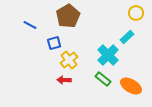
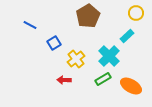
brown pentagon: moved 20 px right
cyan rectangle: moved 1 px up
blue square: rotated 16 degrees counterclockwise
cyan cross: moved 1 px right, 1 px down
yellow cross: moved 7 px right, 1 px up
green rectangle: rotated 70 degrees counterclockwise
